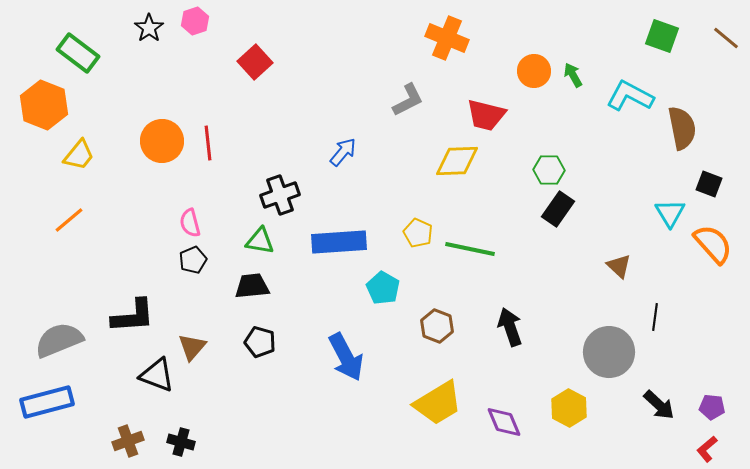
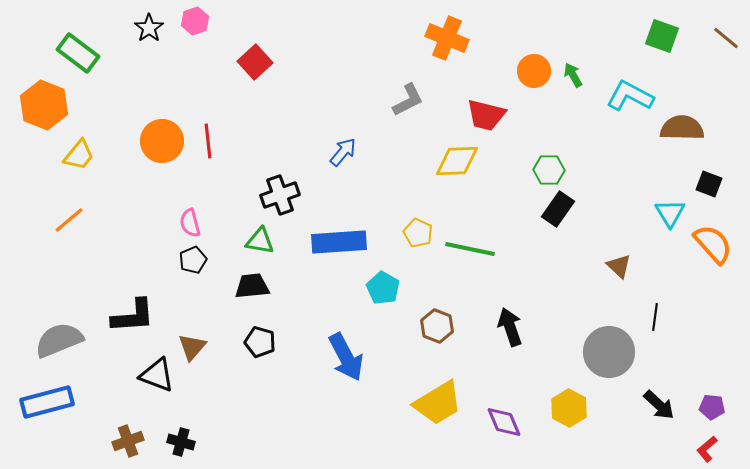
brown semicircle at (682, 128): rotated 78 degrees counterclockwise
red line at (208, 143): moved 2 px up
